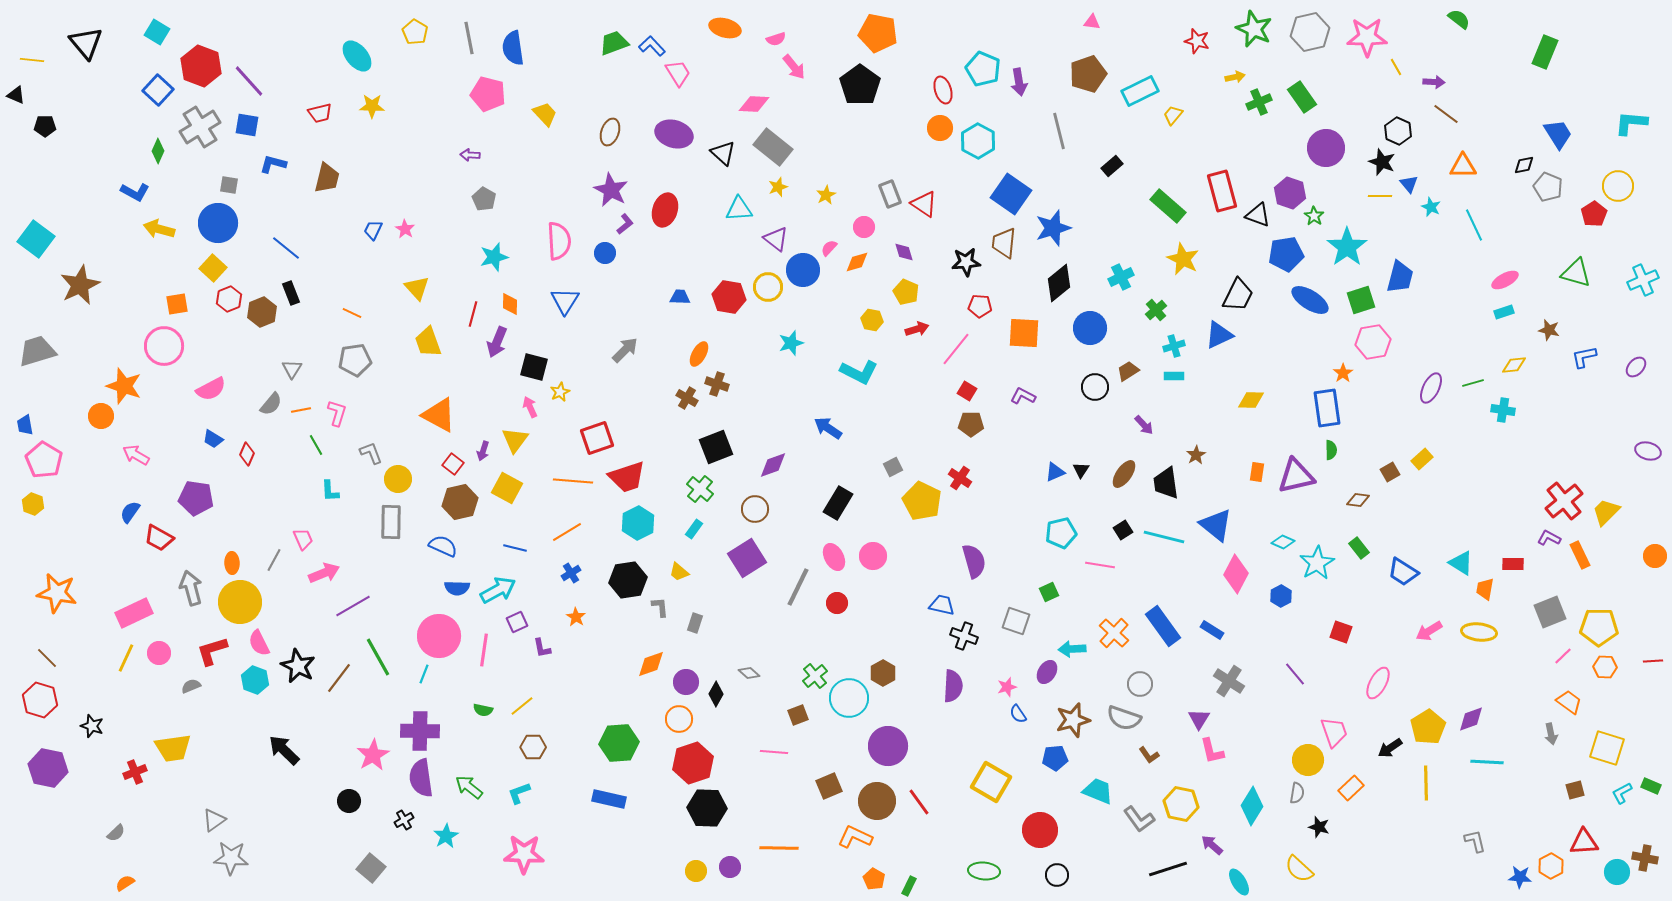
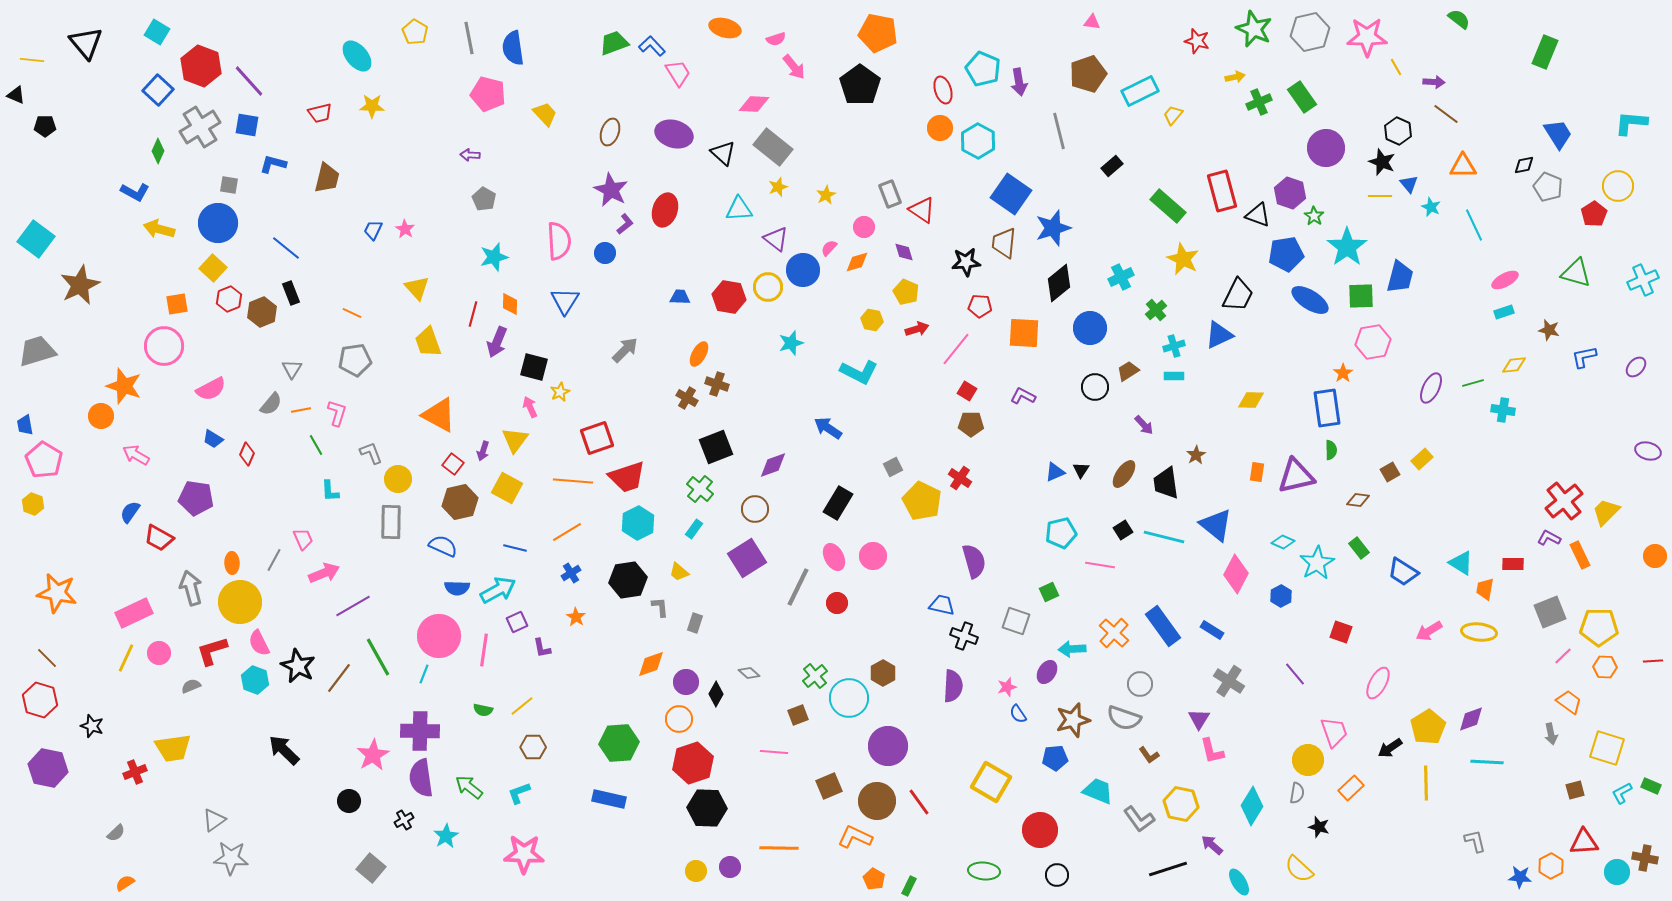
red triangle at (924, 204): moved 2 px left, 6 px down
green square at (1361, 300): moved 4 px up; rotated 16 degrees clockwise
